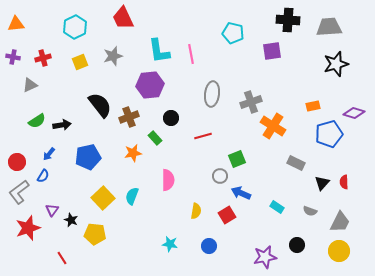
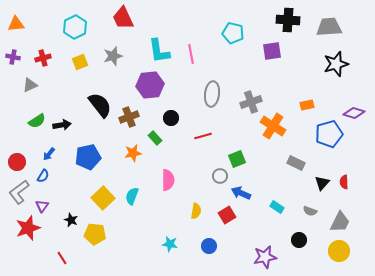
orange rectangle at (313, 106): moved 6 px left, 1 px up
purple triangle at (52, 210): moved 10 px left, 4 px up
black circle at (297, 245): moved 2 px right, 5 px up
